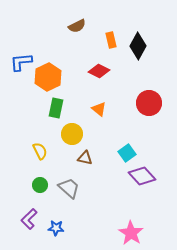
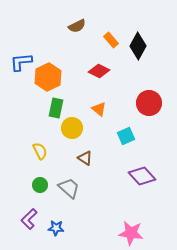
orange rectangle: rotated 28 degrees counterclockwise
yellow circle: moved 6 px up
cyan square: moved 1 px left, 17 px up; rotated 12 degrees clockwise
brown triangle: rotated 21 degrees clockwise
pink star: rotated 25 degrees counterclockwise
